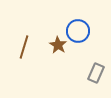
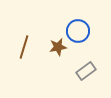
brown star: moved 2 px down; rotated 30 degrees clockwise
gray rectangle: moved 10 px left, 2 px up; rotated 30 degrees clockwise
